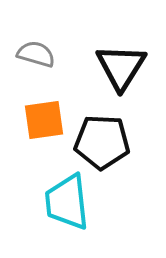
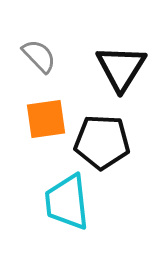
gray semicircle: moved 3 px right, 2 px down; rotated 30 degrees clockwise
black triangle: moved 1 px down
orange square: moved 2 px right, 1 px up
